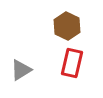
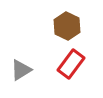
red rectangle: moved 1 px left, 1 px down; rotated 24 degrees clockwise
